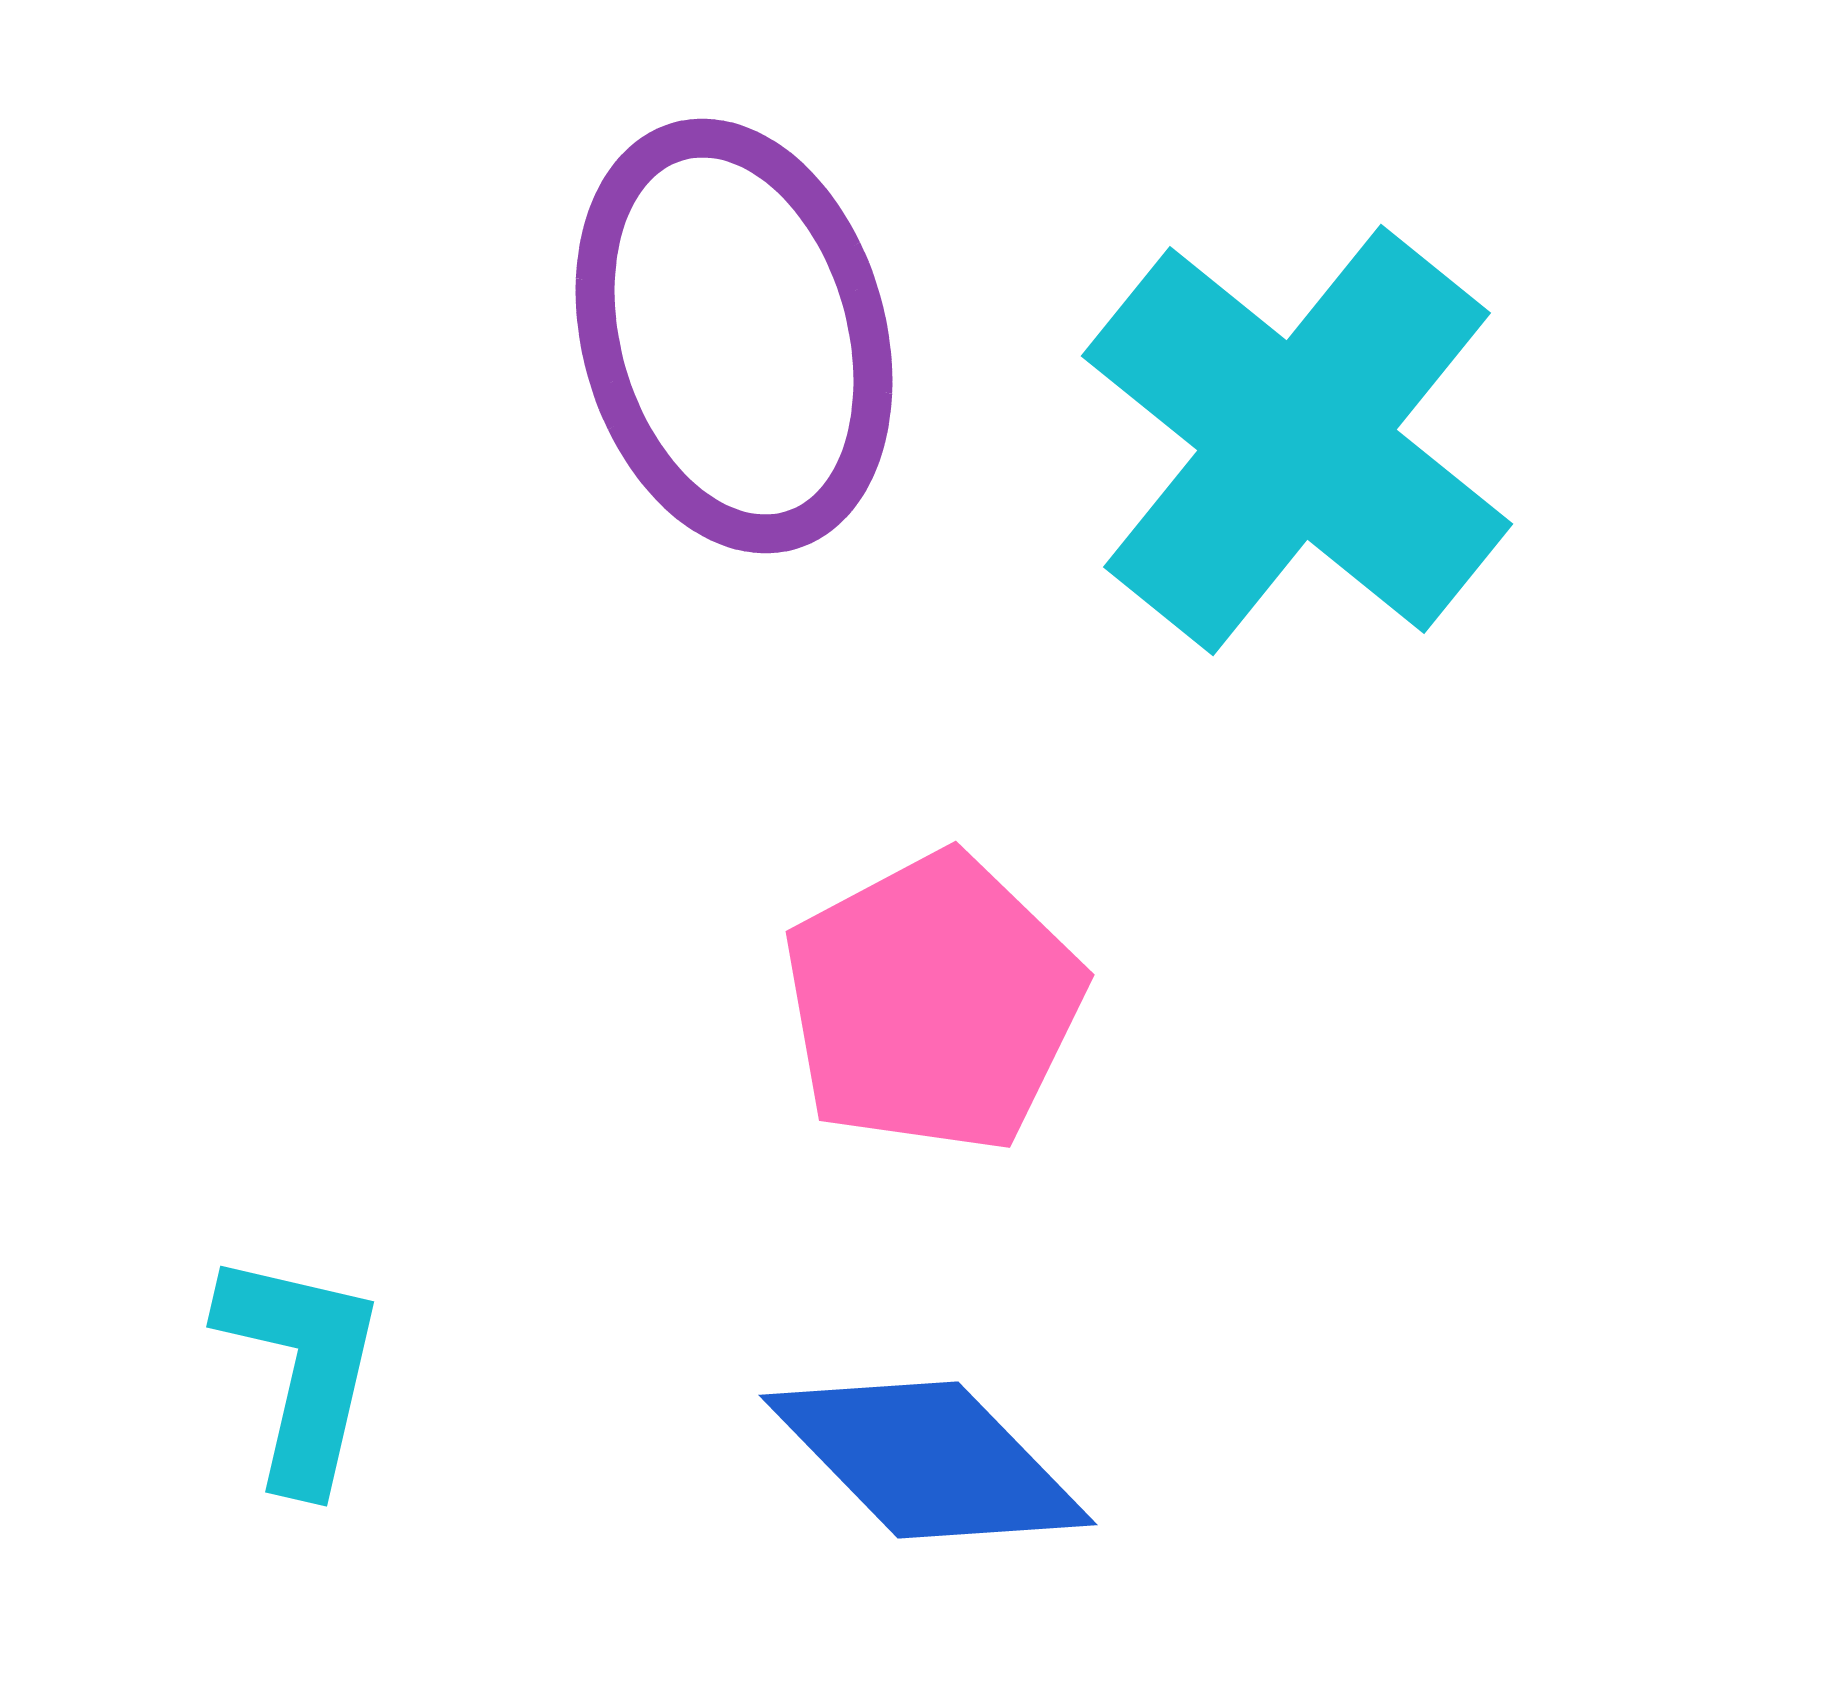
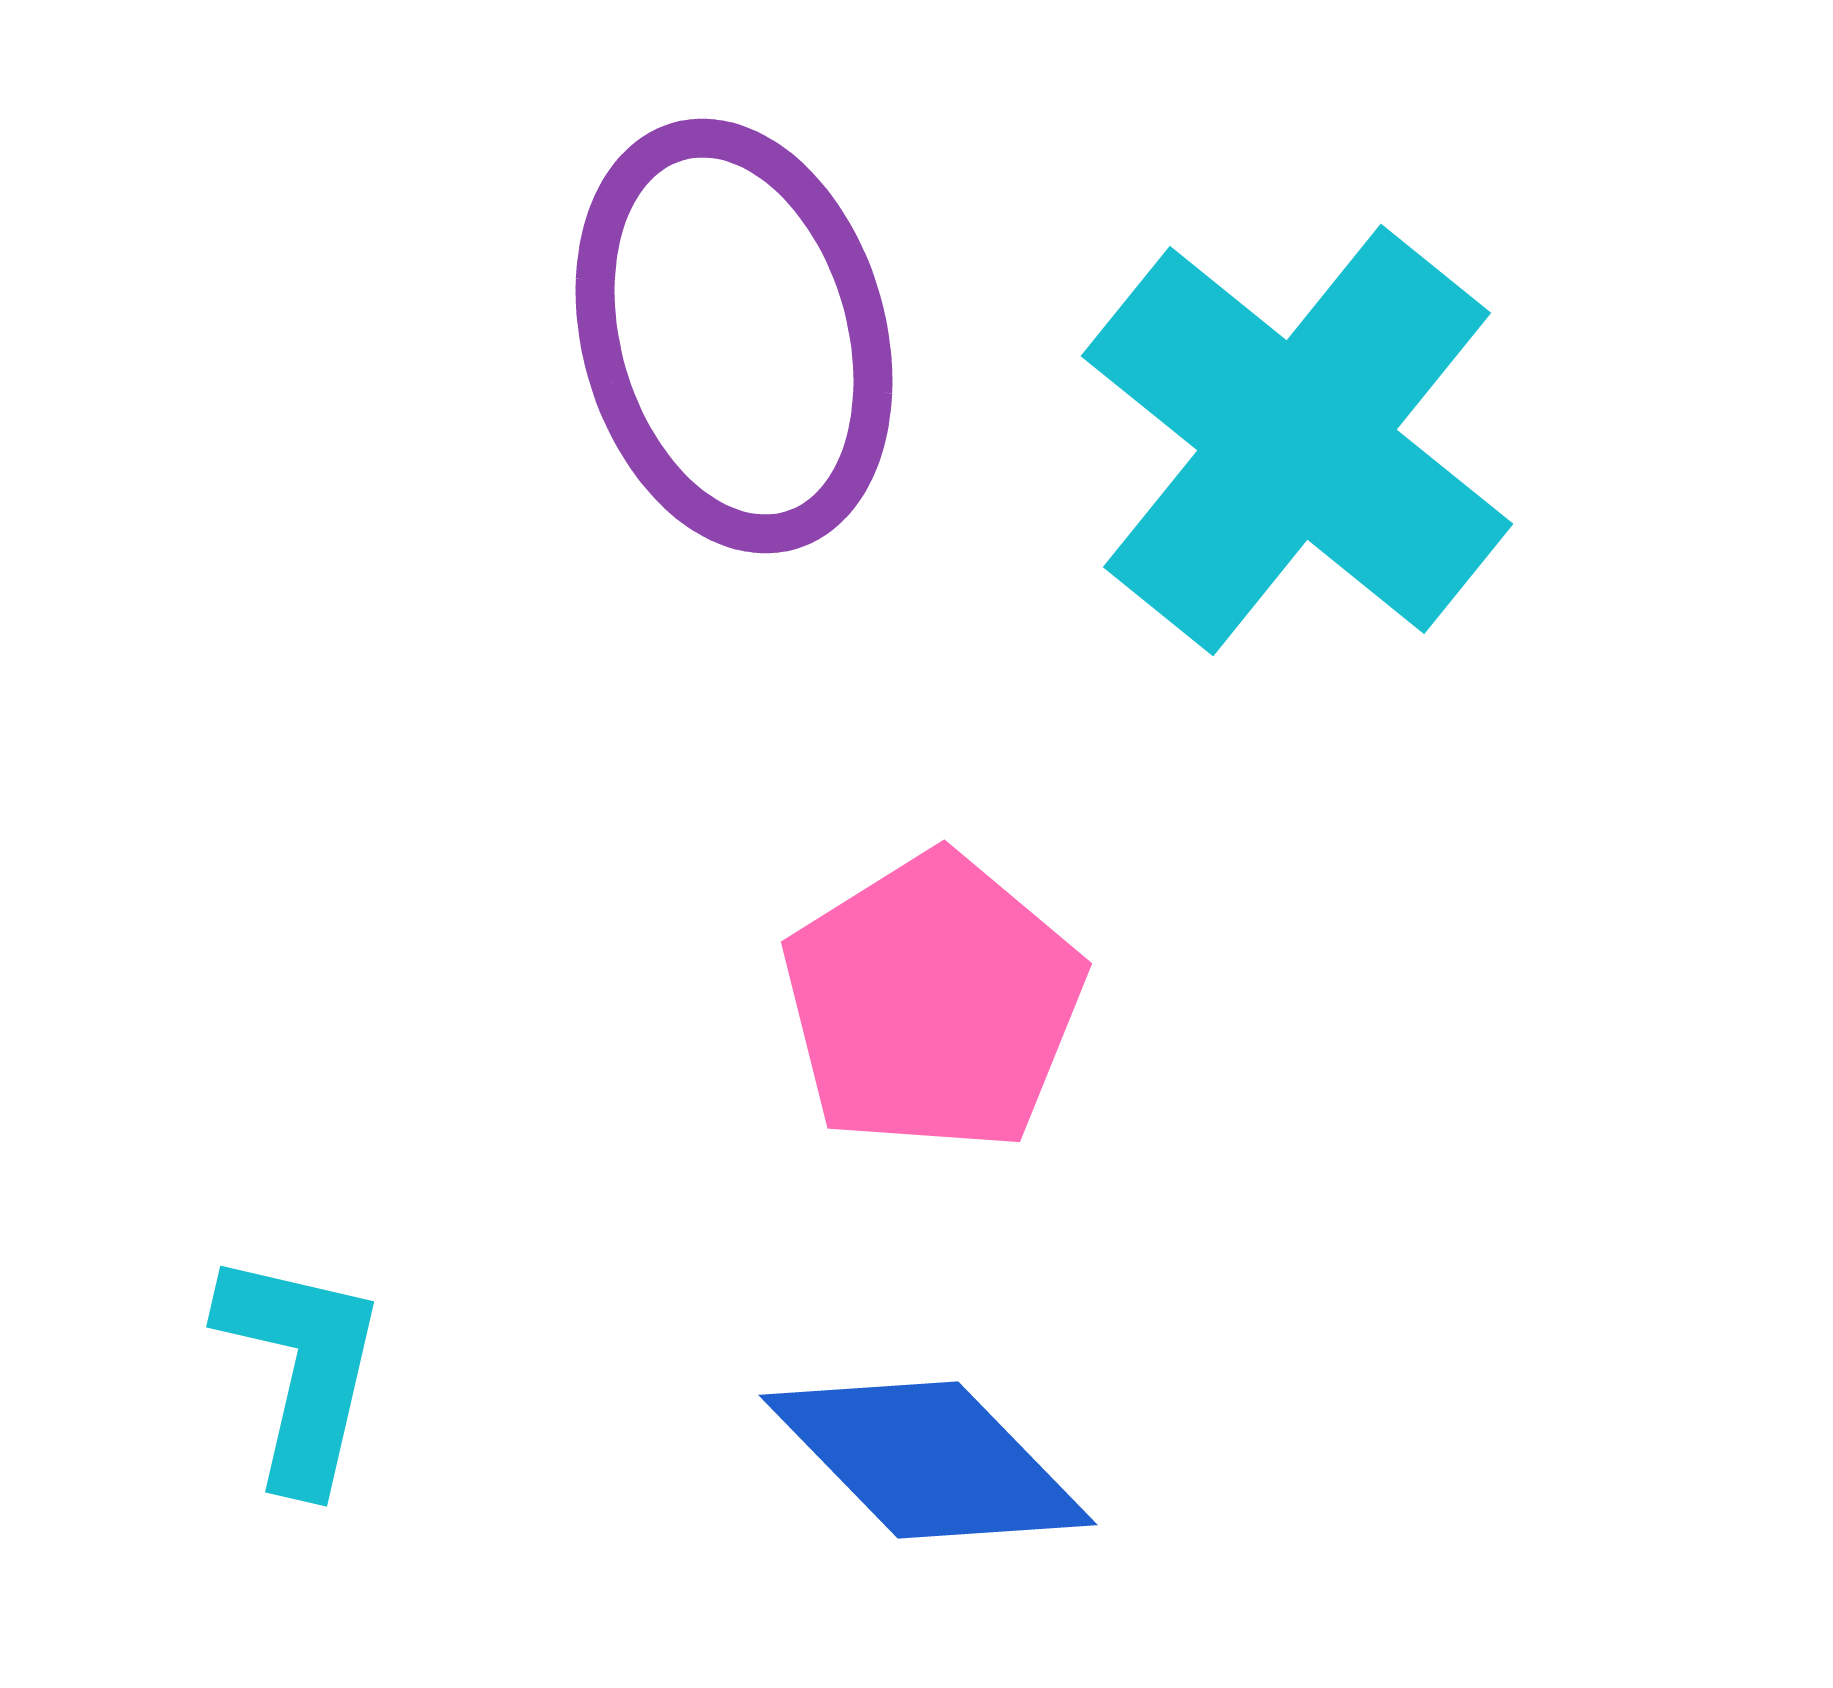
pink pentagon: rotated 4 degrees counterclockwise
